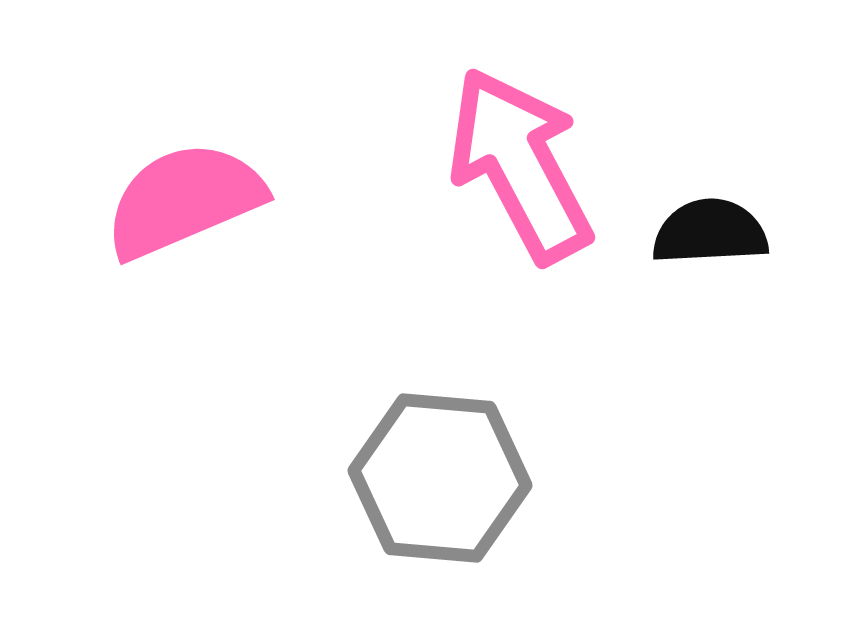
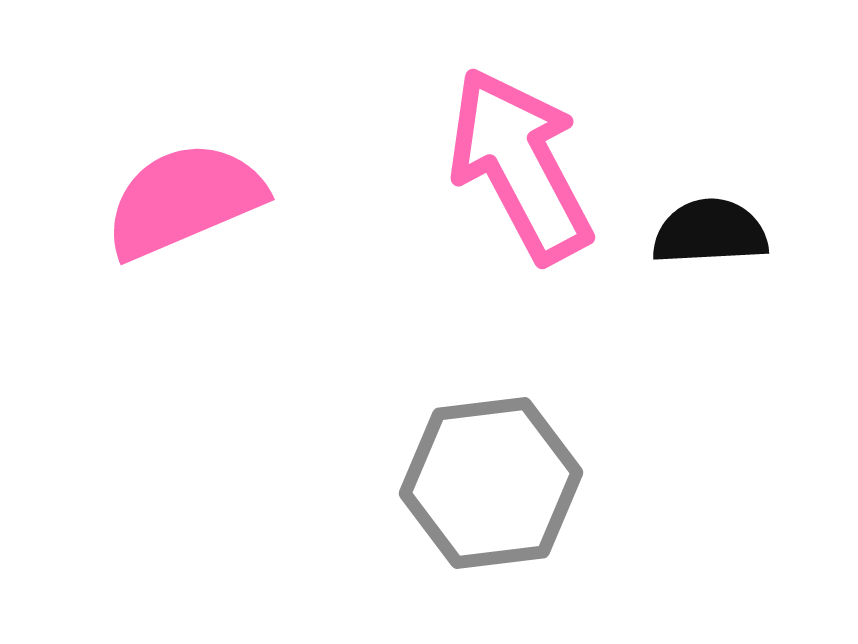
gray hexagon: moved 51 px right, 5 px down; rotated 12 degrees counterclockwise
